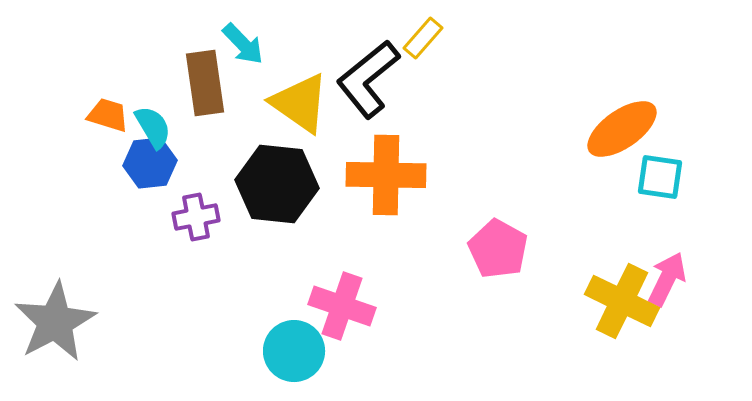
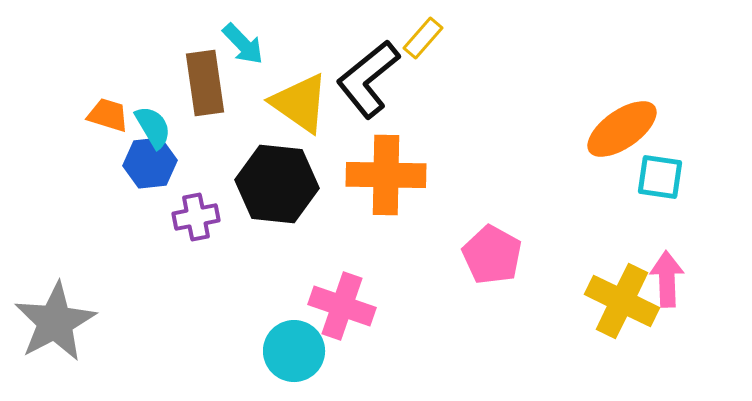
pink pentagon: moved 6 px left, 6 px down
pink arrow: rotated 28 degrees counterclockwise
